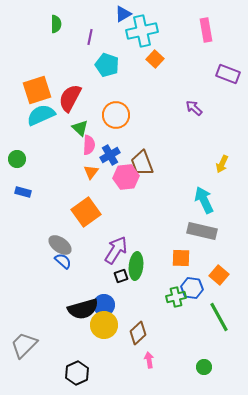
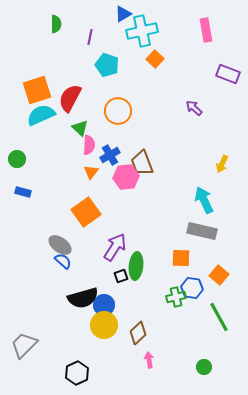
orange circle at (116, 115): moved 2 px right, 4 px up
purple arrow at (116, 250): moved 1 px left, 3 px up
black semicircle at (83, 309): moved 11 px up
